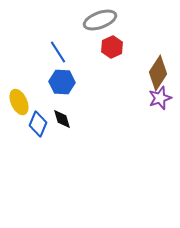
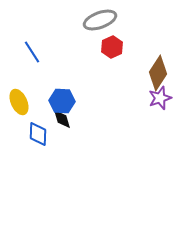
blue line: moved 26 px left
blue hexagon: moved 19 px down
blue diamond: moved 10 px down; rotated 20 degrees counterclockwise
